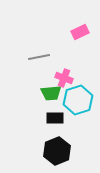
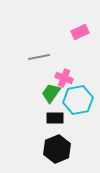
green trapezoid: rotated 130 degrees clockwise
cyan hexagon: rotated 8 degrees clockwise
black hexagon: moved 2 px up
